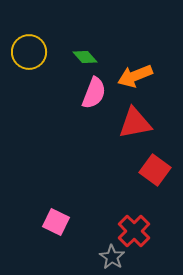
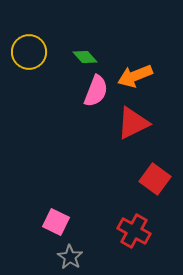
pink semicircle: moved 2 px right, 2 px up
red triangle: moved 2 px left; rotated 15 degrees counterclockwise
red square: moved 9 px down
red cross: rotated 16 degrees counterclockwise
gray star: moved 42 px left
